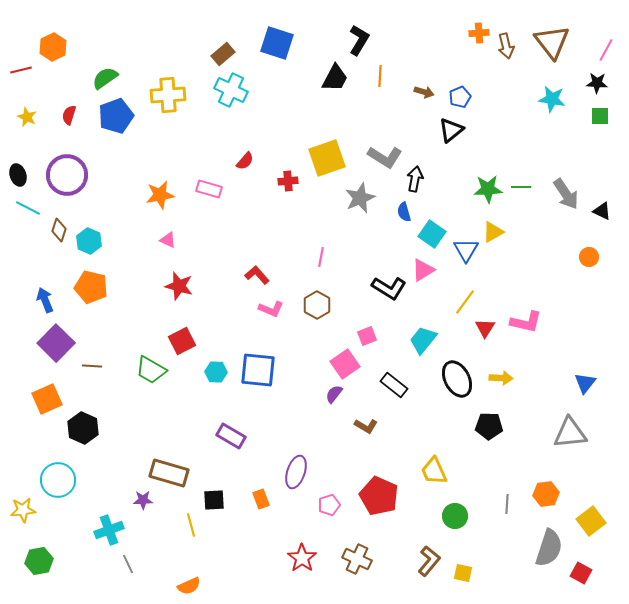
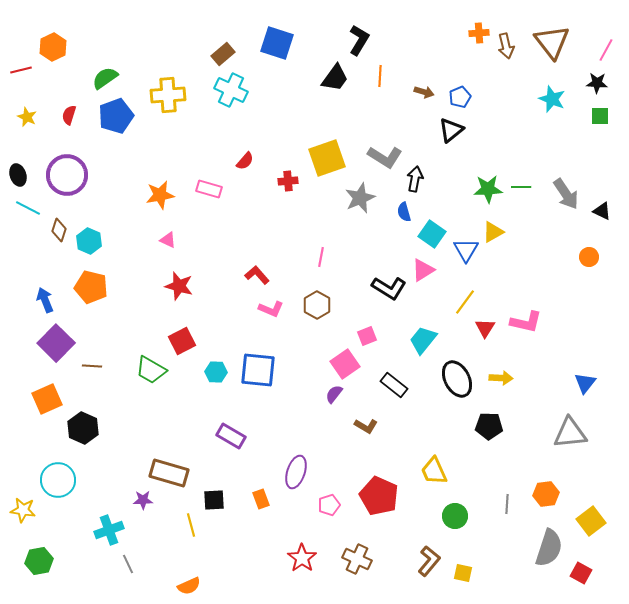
black trapezoid at (335, 78): rotated 8 degrees clockwise
cyan star at (552, 99): rotated 12 degrees clockwise
yellow star at (23, 510): rotated 15 degrees clockwise
